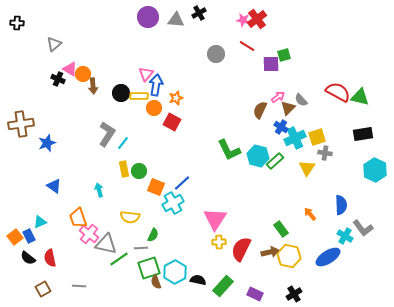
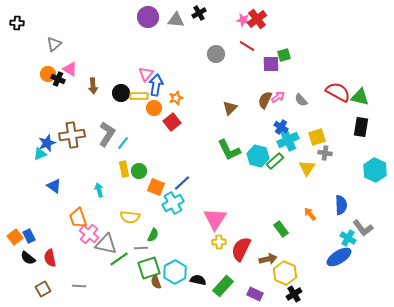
orange circle at (83, 74): moved 35 px left
brown triangle at (288, 108): moved 58 px left
brown semicircle at (260, 110): moved 5 px right, 10 px up
red square at (172, 122): rotated 24 degrees clockwise
brown cross at (21, 124): moved 51 px right, 11 px down
black rectangle at (363, 134): moved 2 px left, 7 px up; rotated 72 degrees counterclockwise
cyan cross at (295, 138): moved 7 px left, 2 px down
cyan triangle at (40, 222): moved 68 px up
cyan cross at (345, 236): moved 3 px right, 2 px down
brown arrow at (270, 252): moved 2 px left, 7 px down
yellow hexagon at (289, 256): moved 4 px left, 17 px down; rotated 10 degrees clockwise
blue ellipse at (328, 257): moved 11 px right
